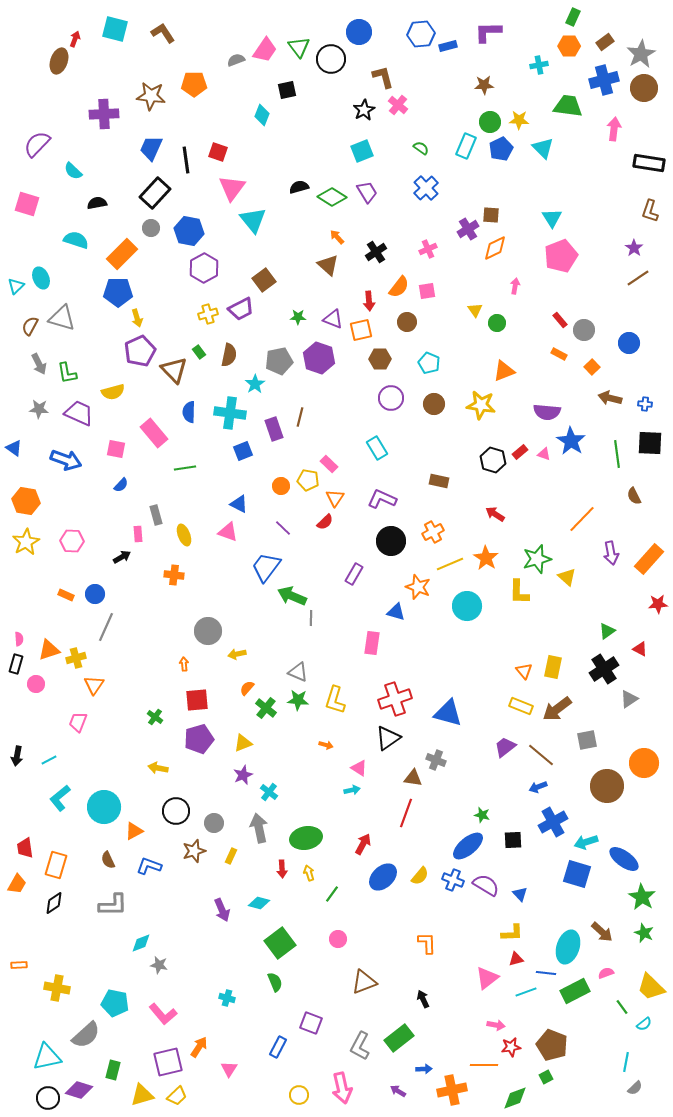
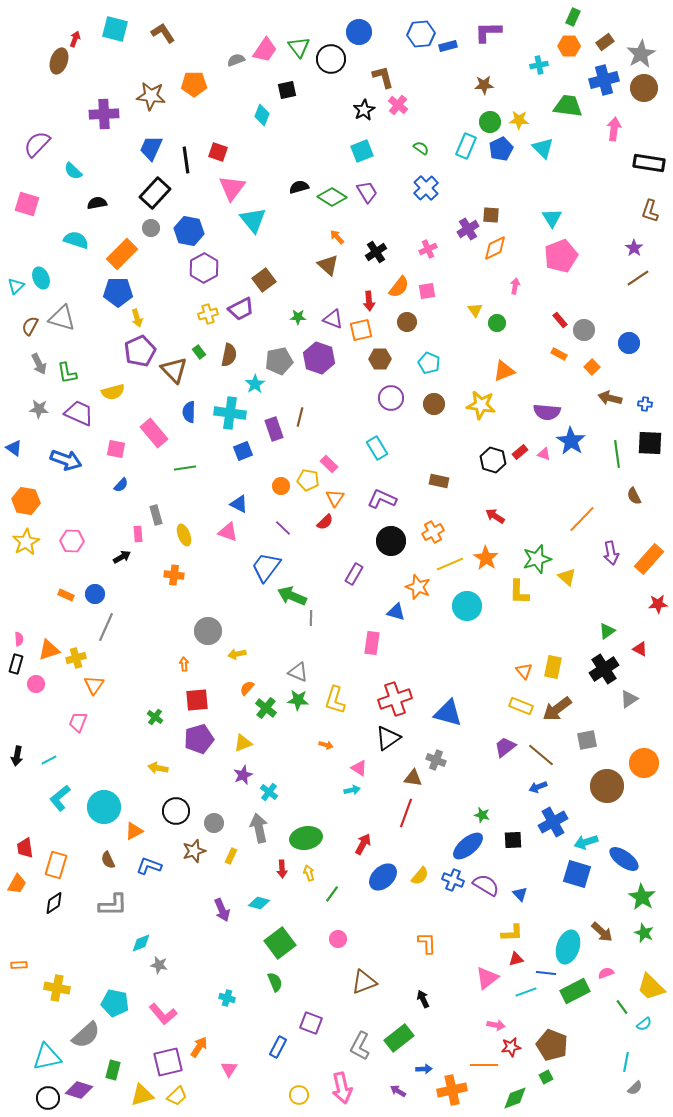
red arrow at (495, 514): moved 2 px down
